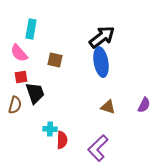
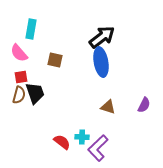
brown semicircle: moved 4 px right, 10 px up
cyan cross: moved 32 px right, 8 px down
red semicircle: moved 2 px down; rotated 54 degrees counterclockwise
